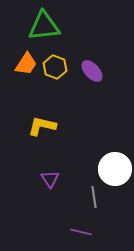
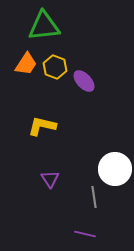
purple ellipse: moved 8 px left, 10 px down
purple line: moved 4 px right, 2 px down
